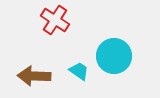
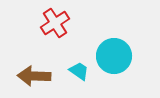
red cross: moved 3 px down; rotated 24 degrees clockwise
